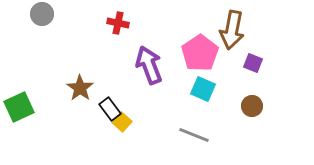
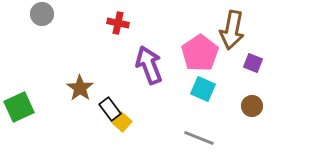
gray line: moved 5 px right, 3 px down
